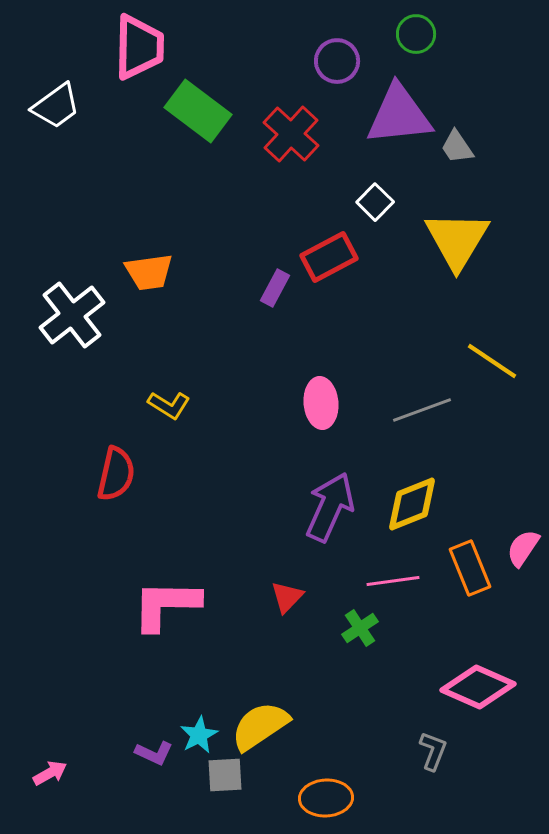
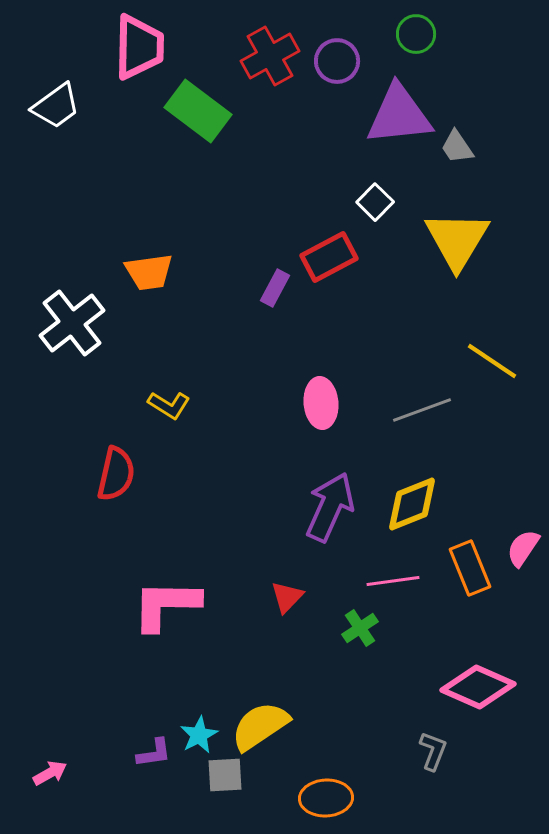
red cross: moved 21 px left, 78 px up; rotated 18 degrees clockwise
white cross: moved 8 px down
purple L-shape: rotated 33 degrees counterclockwise
